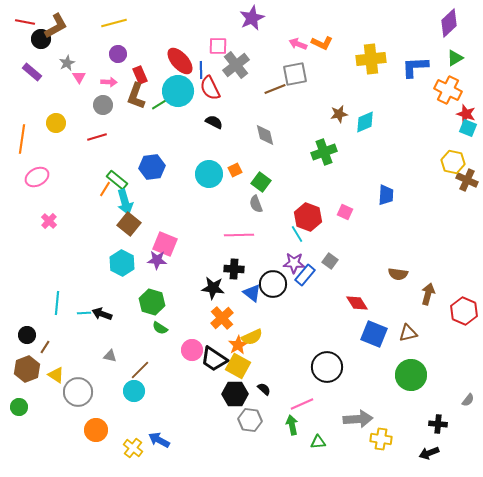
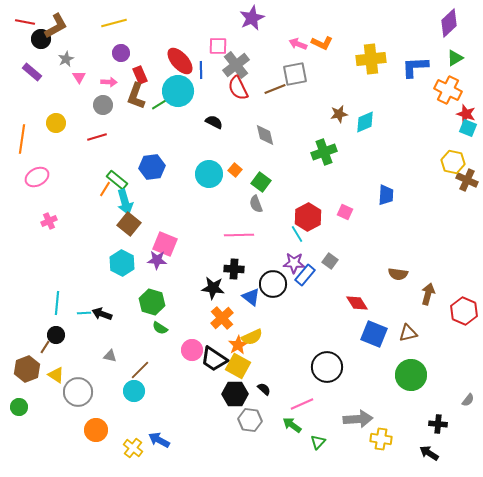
purple circle at (118, 54): moved 3 px right, 1 px up
gray star at (67, 63): moved 1 px left, 4 px up
red semicircle at (210, 88): moved 28 px right
orange square at (235, 170): rotated 24 degrees counterclockwise
red hexagon at (308, 217): rotated 12 degrees clockwise
pink cross at (49, 221): rotated 21 degrees clockwise
blue triangle at (252, 293): moved 1 px left, 4 px down
black circle at (27, 335): moved 29 px right
green arrow at (292, 425): rotated 42 degrees counterclockwise
green triangle at (318, 442): rotated 42 degrees counterclockwise
black arrow at (429, 453): rotated 54 degrees clockwise
